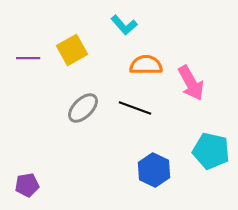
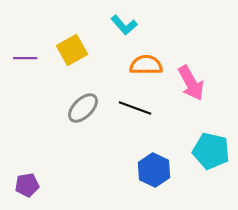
purple line: moved 3 px left
